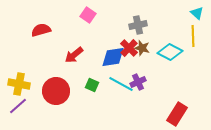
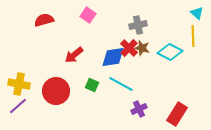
red semicircle: moved 3 px right, 10 px up
purple cross: moved 1 px right, 27 px down
